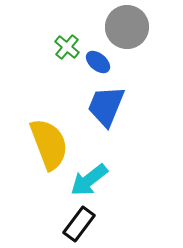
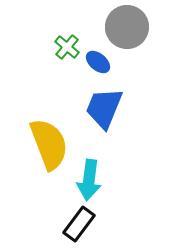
blue trapezoid: moved 2 px left, 2 px down
cyan arrow: rotated 45 degrees counterclockwise
